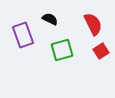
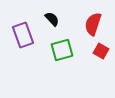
black semicircle: moved 2 px right; rotated 21 degrees clockwise
red semicircle: rotated 135 degrees counterclockwise
red square: rotated 28 degrees counterclockwise
